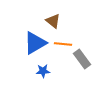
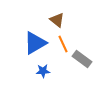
brown triangle: moved 4 px right, 1 px up
orange line: rotated 60 degrees clockwise
gray rectangle: rotated 18 degrees counterclockwise
